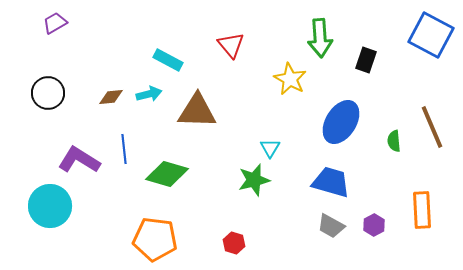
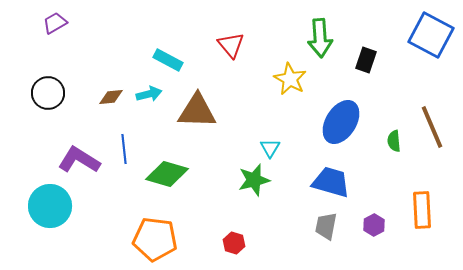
gray trapezoid: moved 5 px left; rotated 72 degrees clockwise
